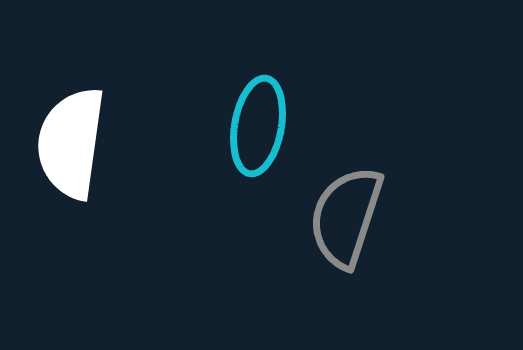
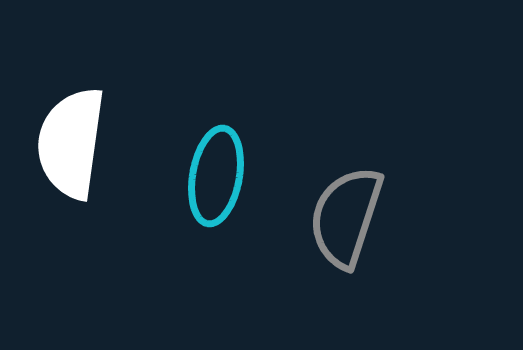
cyan ellipse: moved 42 px left, 50 px down
